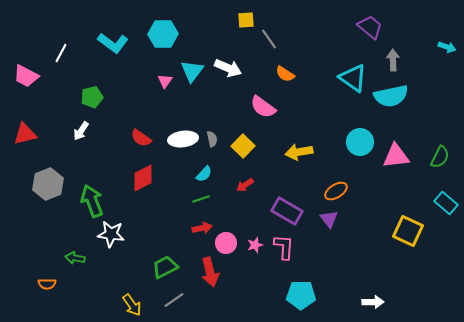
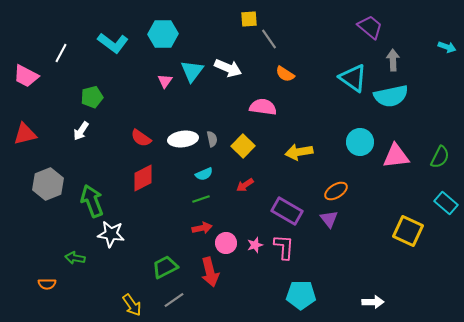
yellow square at (246, 20): moved 3 px right, 1 px up
pink semicircle at (263, 107): rotated 152 degrees clockwise
cyan semicircle at (204, 174): rotated 24 degrees clockwise
